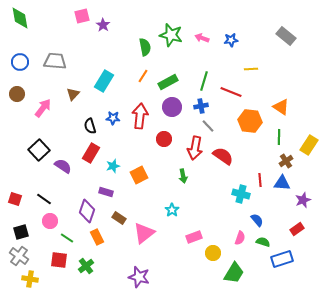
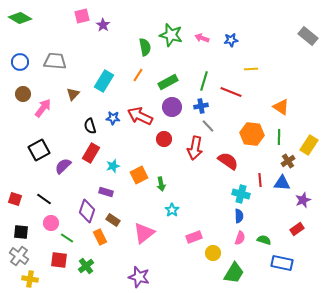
green diamond at (20, 18): rotated 50 degrees counterclockwise
gray rectangle at (286, 36): moved 22 px right
orange line at (143, 76): moved 5 px left, 1 px up
brown circle at (17, 94): moved 6 px right
red arrow at (140, 116): rotated 70 degrees counterclockwise
orange hexagon at (250, 121): moved 2 px right, 13 px down
black square at (39, 150): rotated 15 degrees clockwise
red semicircle at (223, 156): moved 5 px right, 5 px down
brown cross at (286, 161): moved 2 px right
purple semicircle at (63, 166): rotated 78 degrees counterclockwise
green arrow at (183, 176): moved 22 px left, 8 px down
brown rectangle at (119, 218): moved 6 px left, 2 px down
blue semicircle at (257, 220): moved 18 px left, 4 px up; rotated 40 degrees clockwise
pink circle at (50, 221): moved 1 px right, 2 px down
black square at (21, 232): rotated 21 degrees clockwise
orange rectangle at (97, 237): moved 3 px right
green semicircle at (263, 242): moved 1 px right, 2 px up
blue rectangle at (282, 259): moved 4 px down; rotated 30 degrees clockwise
